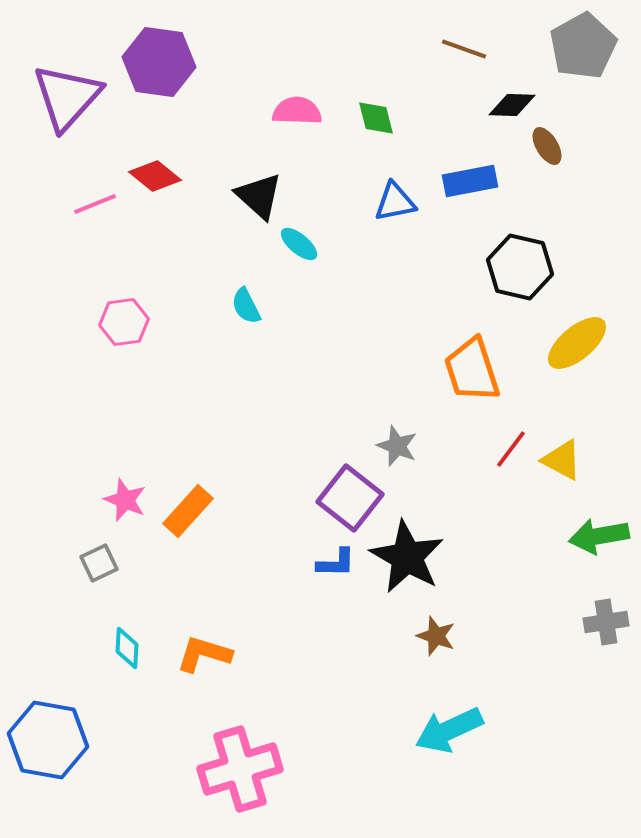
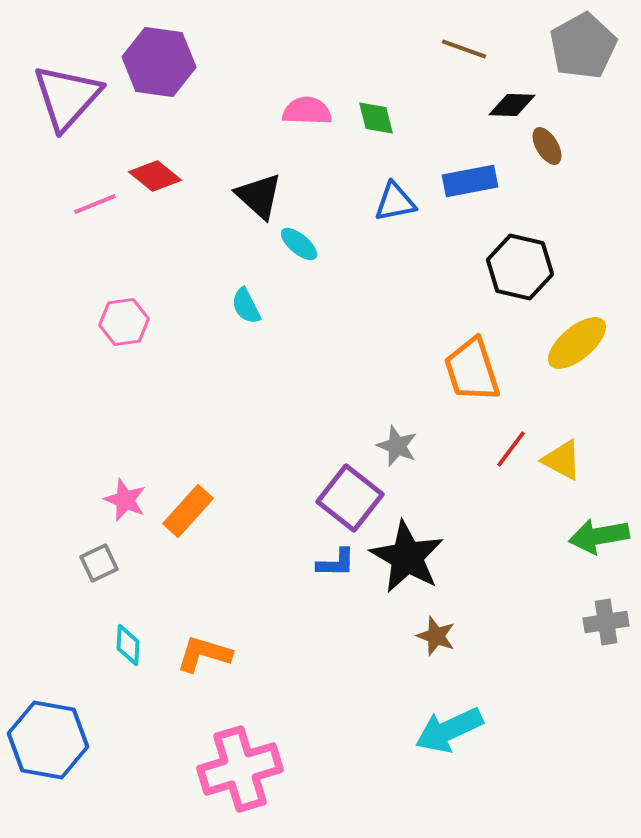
pink semicircle: moved 10 px right
cyan diamond: moved 1 px right, 3 px up
